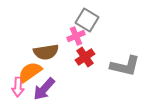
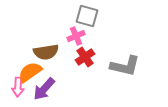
gray square: moved 4 px up; rotated 15 degrees counterclockwise
